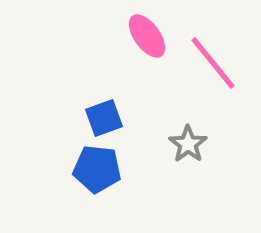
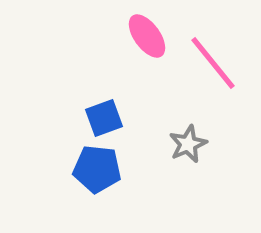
gray star: rotated 12 degrees clockwise
